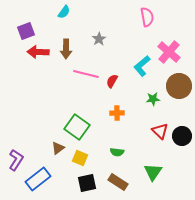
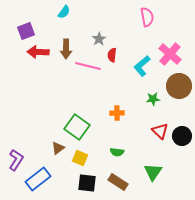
pink cross: moved 1 px right, 2 px down
pink line: moved 2 px right, 8 px up
red semicircle: moved 26 px up; rotated 24 degrees counterclockwise
black square: rotated 18 degrees clockwise
